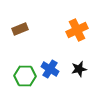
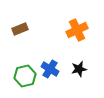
green hexagon: rotated 15 degrees counterclockwise
